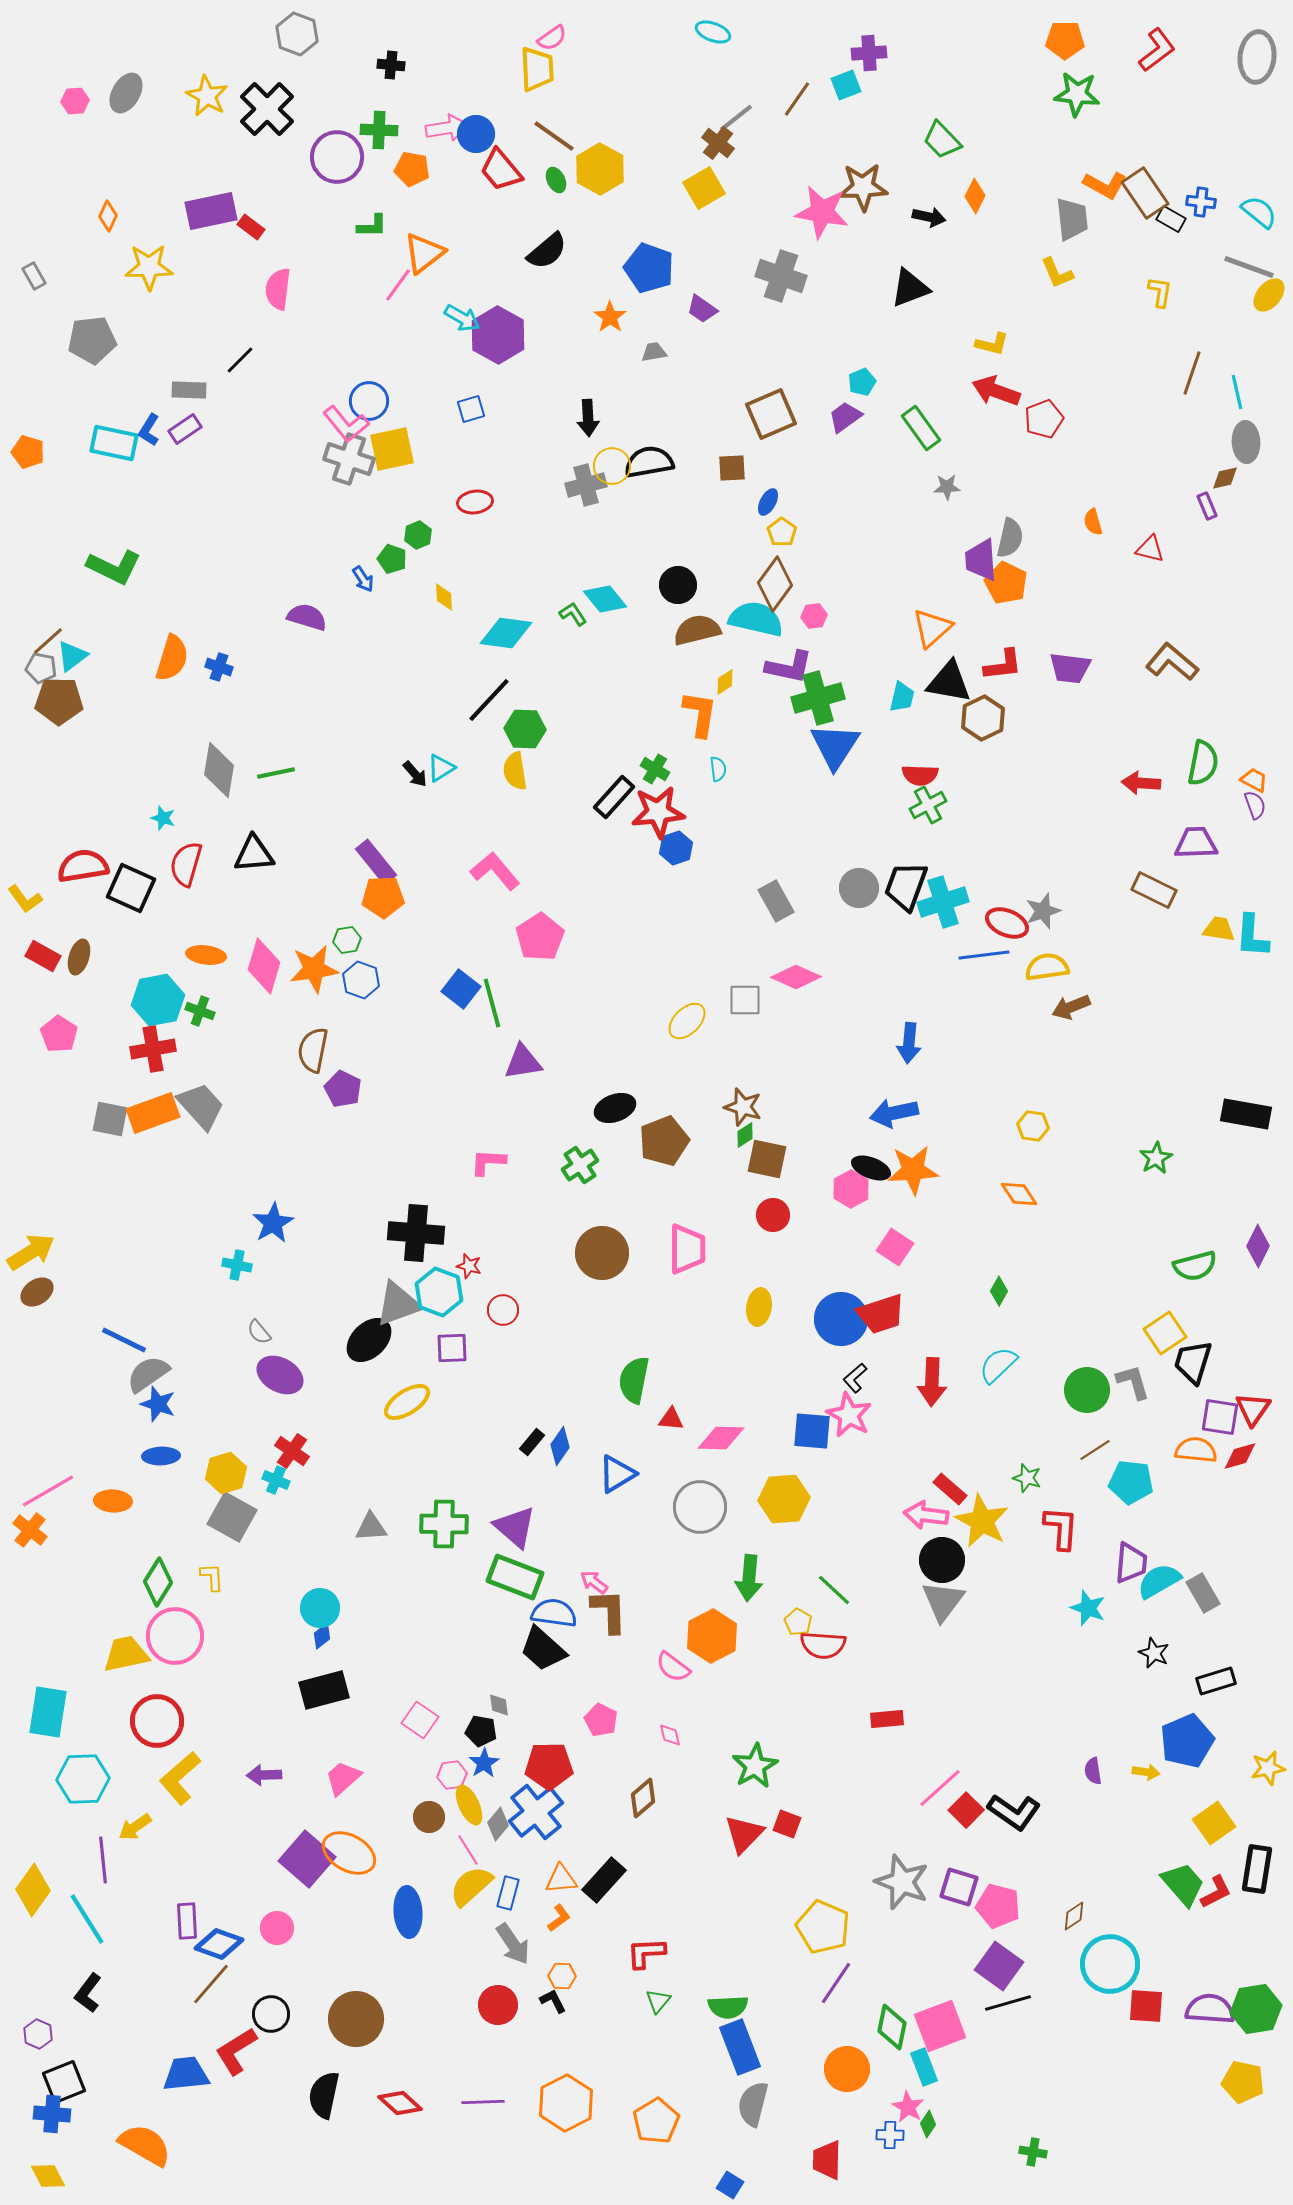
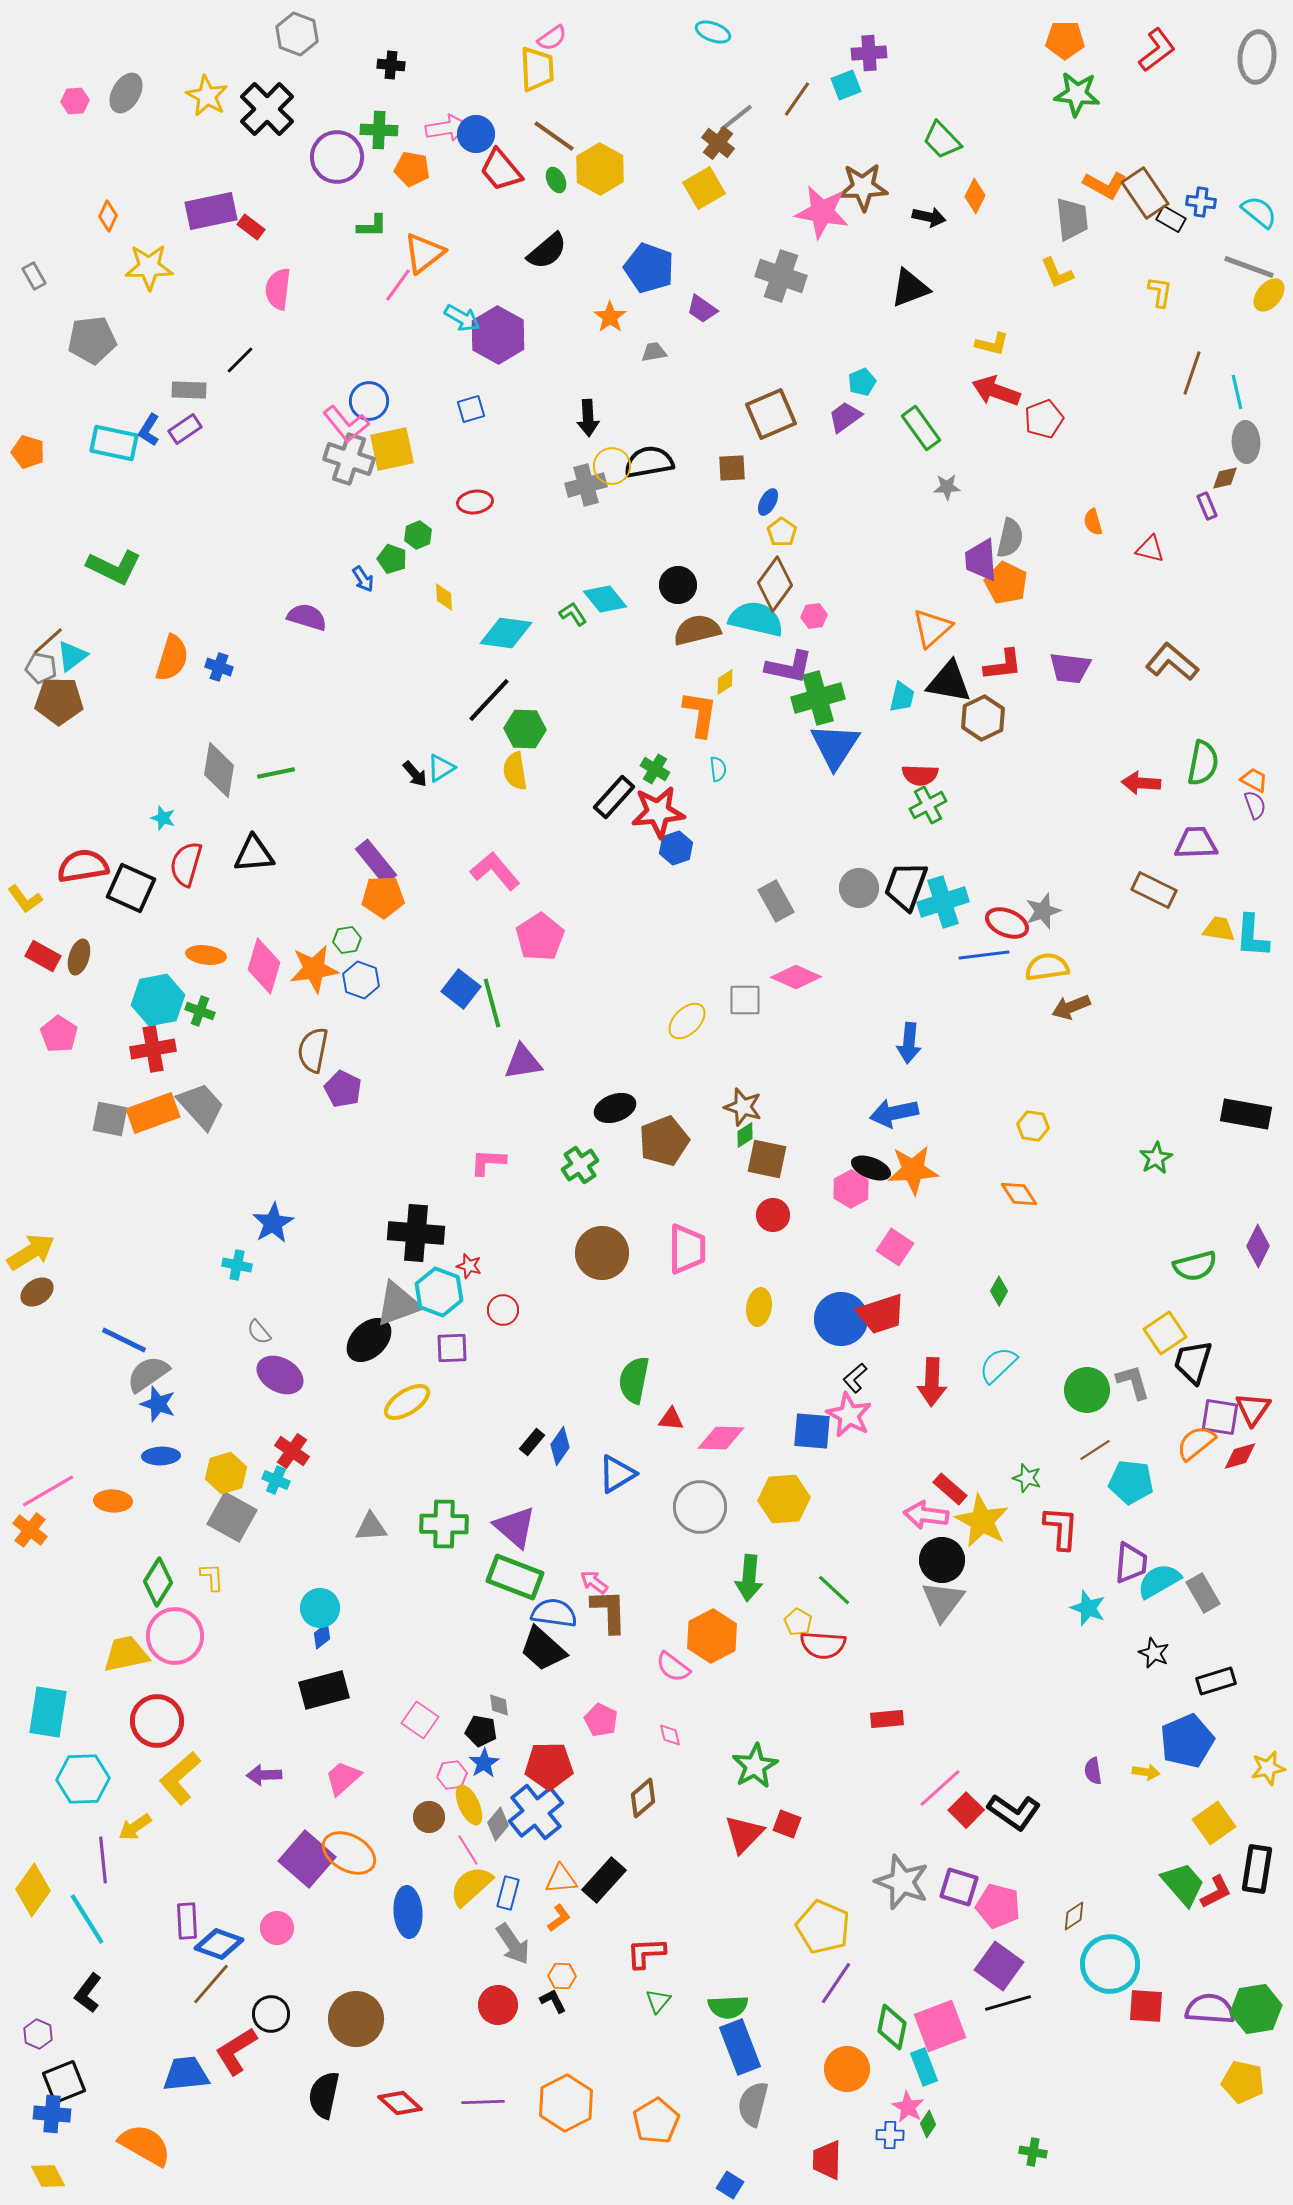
orange semicircle at (1196, 1450): moved 7 px up; rotated 45 degrees counterclockwise
